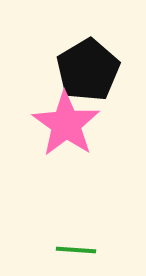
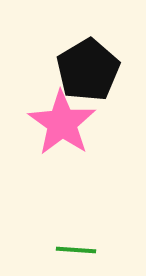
pink star: moved 4 px left, 1 px up
